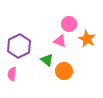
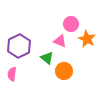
pink circle: moved 2 px right
green triangle: moved 2 px up
